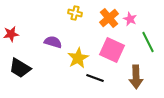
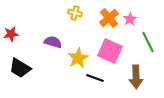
pink star: rotated 16 degrees clockwise
pink square: moved 2 px left, 1 px down
